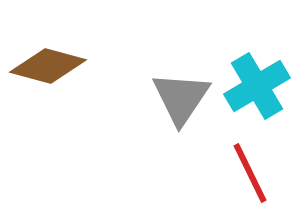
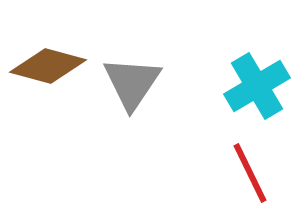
gray triangle: moved 49 px left, 15 px up
